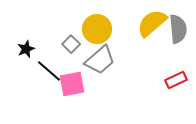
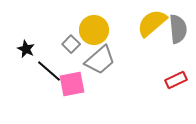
yellow circle: moved 3 px left, 1 px down
black star: rotated 24 degrees counterclockwise
